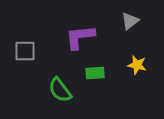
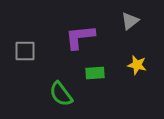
green semicircle: moved 1 px right, 4 px down
